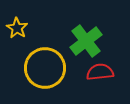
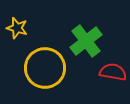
yellow star: rotated 15 degrees counterclockwise
red semicircle: moved 13 px right; rotated 16 degrees clockwise
